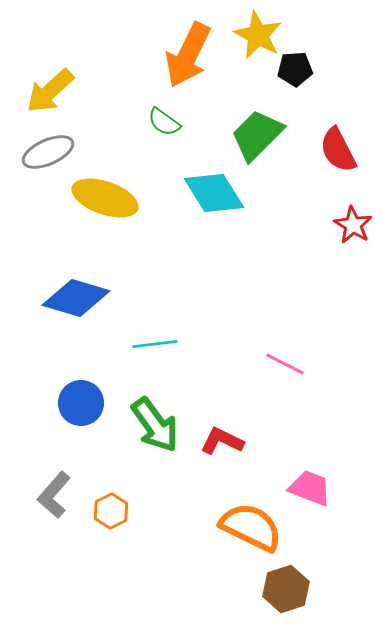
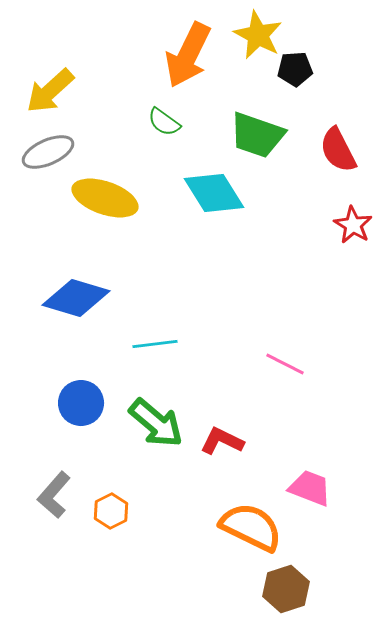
green trapezoid: rotated 116 degrees counterclockwise
green arrow: moved 1 px right, 2 px up; rotated 14 degrees counterclockwise
